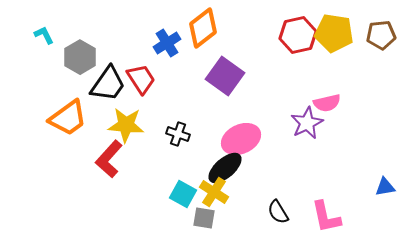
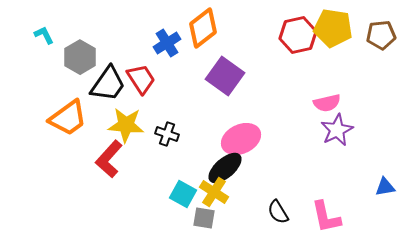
yellow pentagon: moved 1 px left, 5 px up
purple star: moved 30 px right, 7 px down
black cross: moved 11 px left
